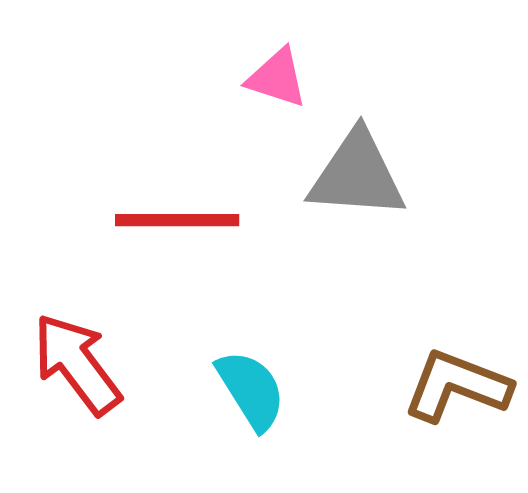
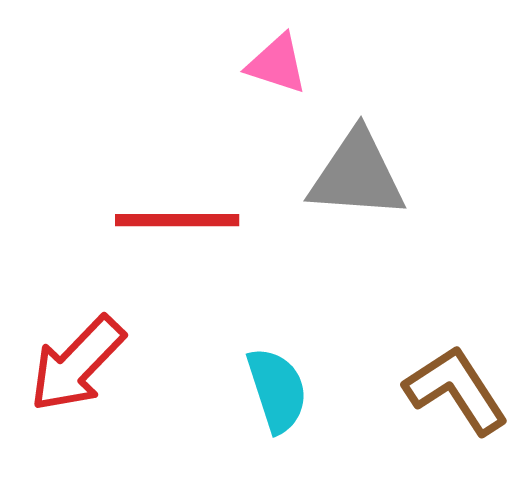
pink triangle: moved 14 px up
red arrow: rotated 99 degrees counterclockwise
brown L-shape: moved 1 px left, 4 px down; rotated 36 degrees clockwise
cyan semicircle: moved 26 px right; rotated 14 degrees clockwise
